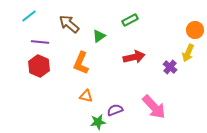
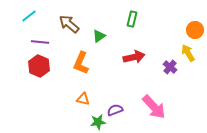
green rectangle: moved 2 px right, 1 px up; rotated 49 degrees counterclockwise
yellow arrow: rotated 126 degrees clockwise
orange triangle: moved 3 px left, 3 px down
